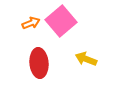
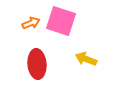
pink square: rotated 32 degrees counterclockwise
red ellipse: moved 2 px left, 1 px down
